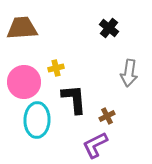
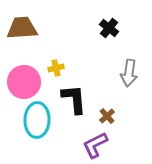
brown cross: rotated 14 degrees counterclockwise
